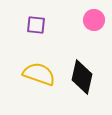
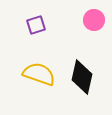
purple square: rotated 24 degrees counterclockwise
